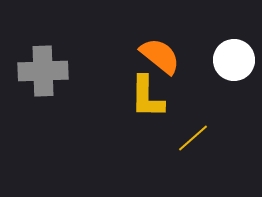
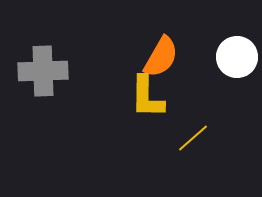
orange semicircle: moved 1 px right, 1 px down; rotated 81 degrees clockwise
white circle: moved 3 px right, 3 px up
